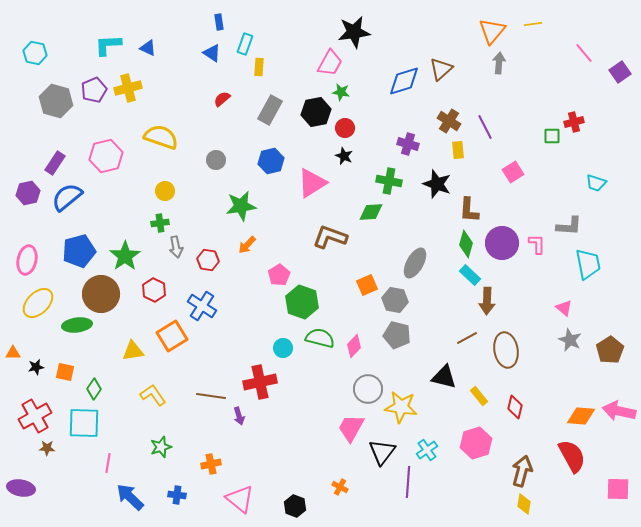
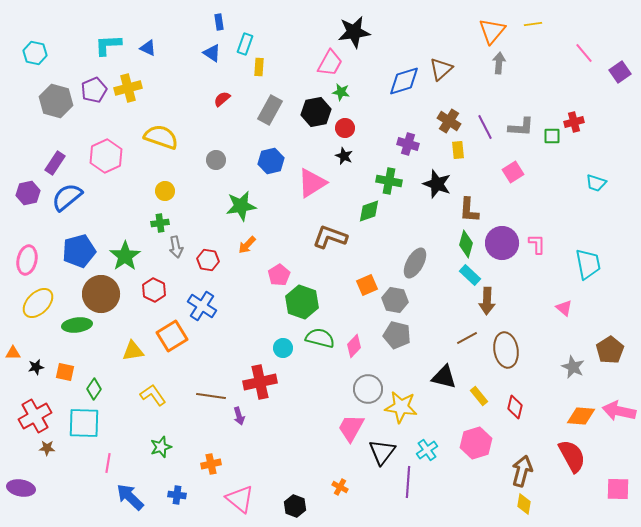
pink hexagon at (106, 156): rotated 12 degrees counterclockwise
green diamond at (371, 212): moved 2 px left, 1 px up; rotated 15 degrees counterclockwise
gray L-shape at (569, 226): moved 48 px left, 99 px up
gray star at (570, 340): moved 3 px right, 27 px down
